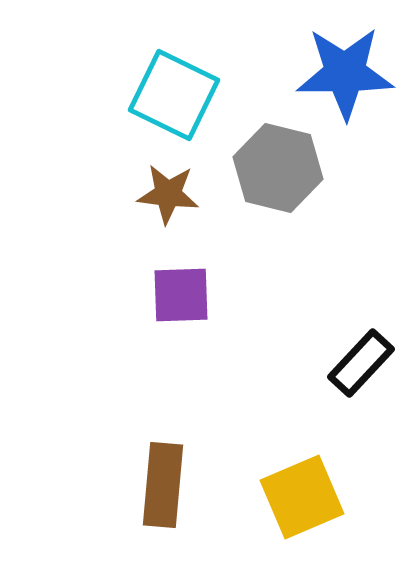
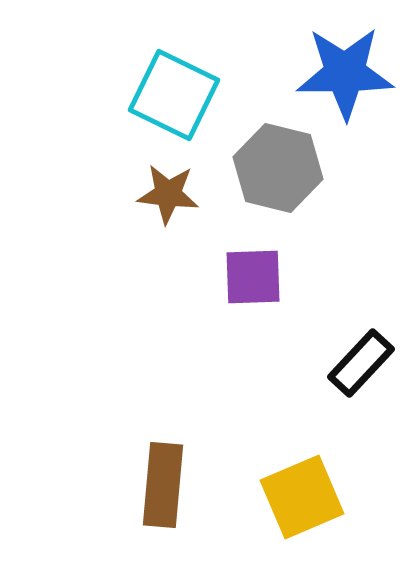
purple square: moved 72 px right, 18 px up
